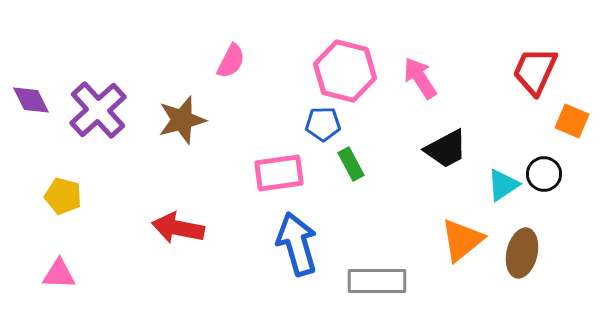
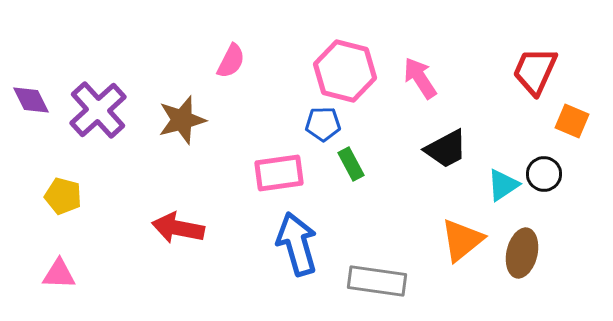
gray rectangle: rotated 8 degrees clockwise
